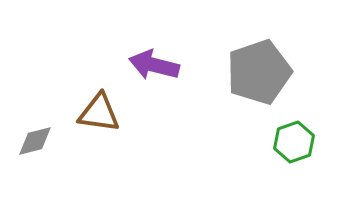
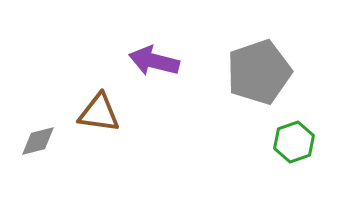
purple arrow: moved 4 px up
gray diamond: moved 3 px right
